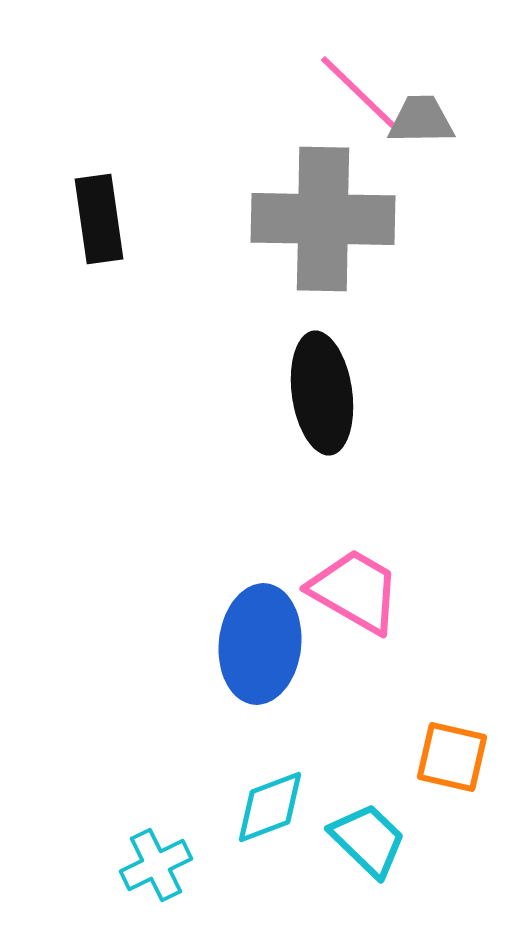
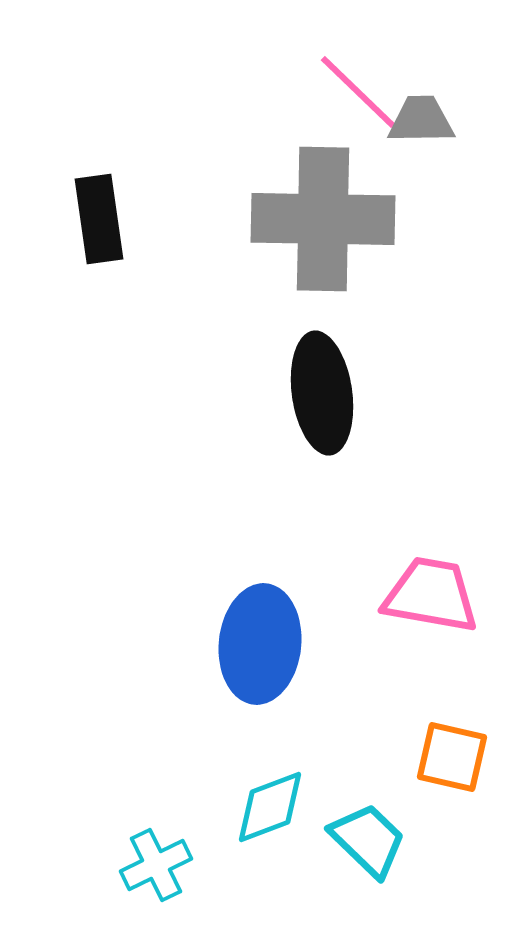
pink trapezoid: moved 76 px right, 4 px down; rotated 20 degrees counterclockwise
